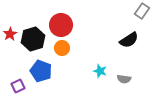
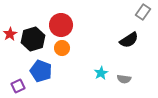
gray rectangle: moved 1 px right, 1 px down
cyan star: moved 1 px right, 2 px down; rotated 24 degrees clockwise
